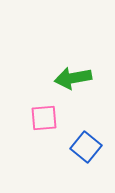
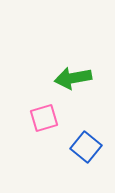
pink square: rotated 12 degrees counterclockwise
